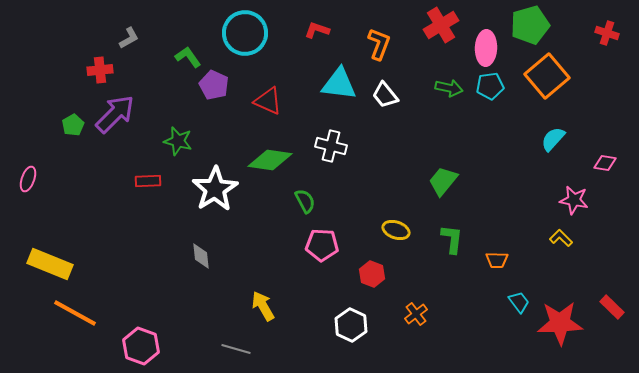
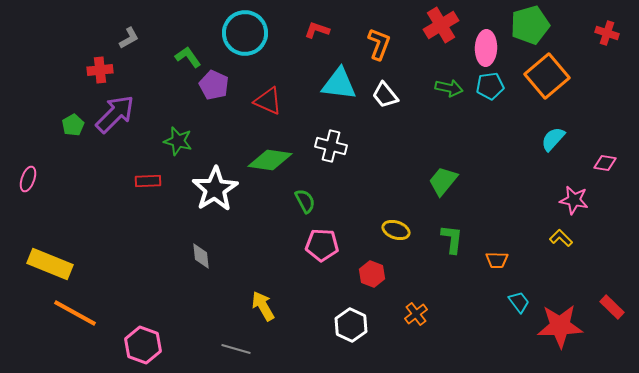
red star at (560, 323): moved 3 px down
pink hexagon at (141, 346): moved 2 px right, 1 px up
